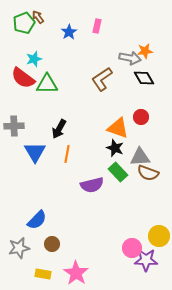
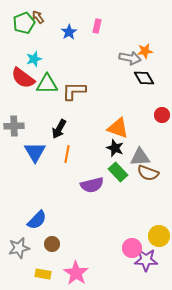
brown L-shape: moved 28 px left, 12 px down; rotated 35 degrees clockwise
red circle: moved 21 px right, 2 px up
